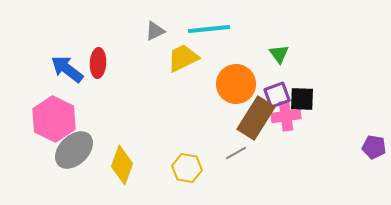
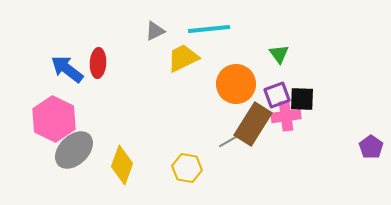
brown rectangle: moved 3 px left, 6 px down
purple pentagon: moved 3 px left; rotated 25 degrees clockwise
gray line: moved 7 px left, 12 px up
